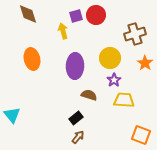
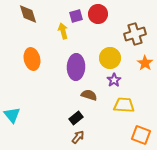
red circle: moved 2 px right, 1 px up
purple ellipse: moved 1 px right, 1 px down
yellow trapezoid: moved 5 px down
